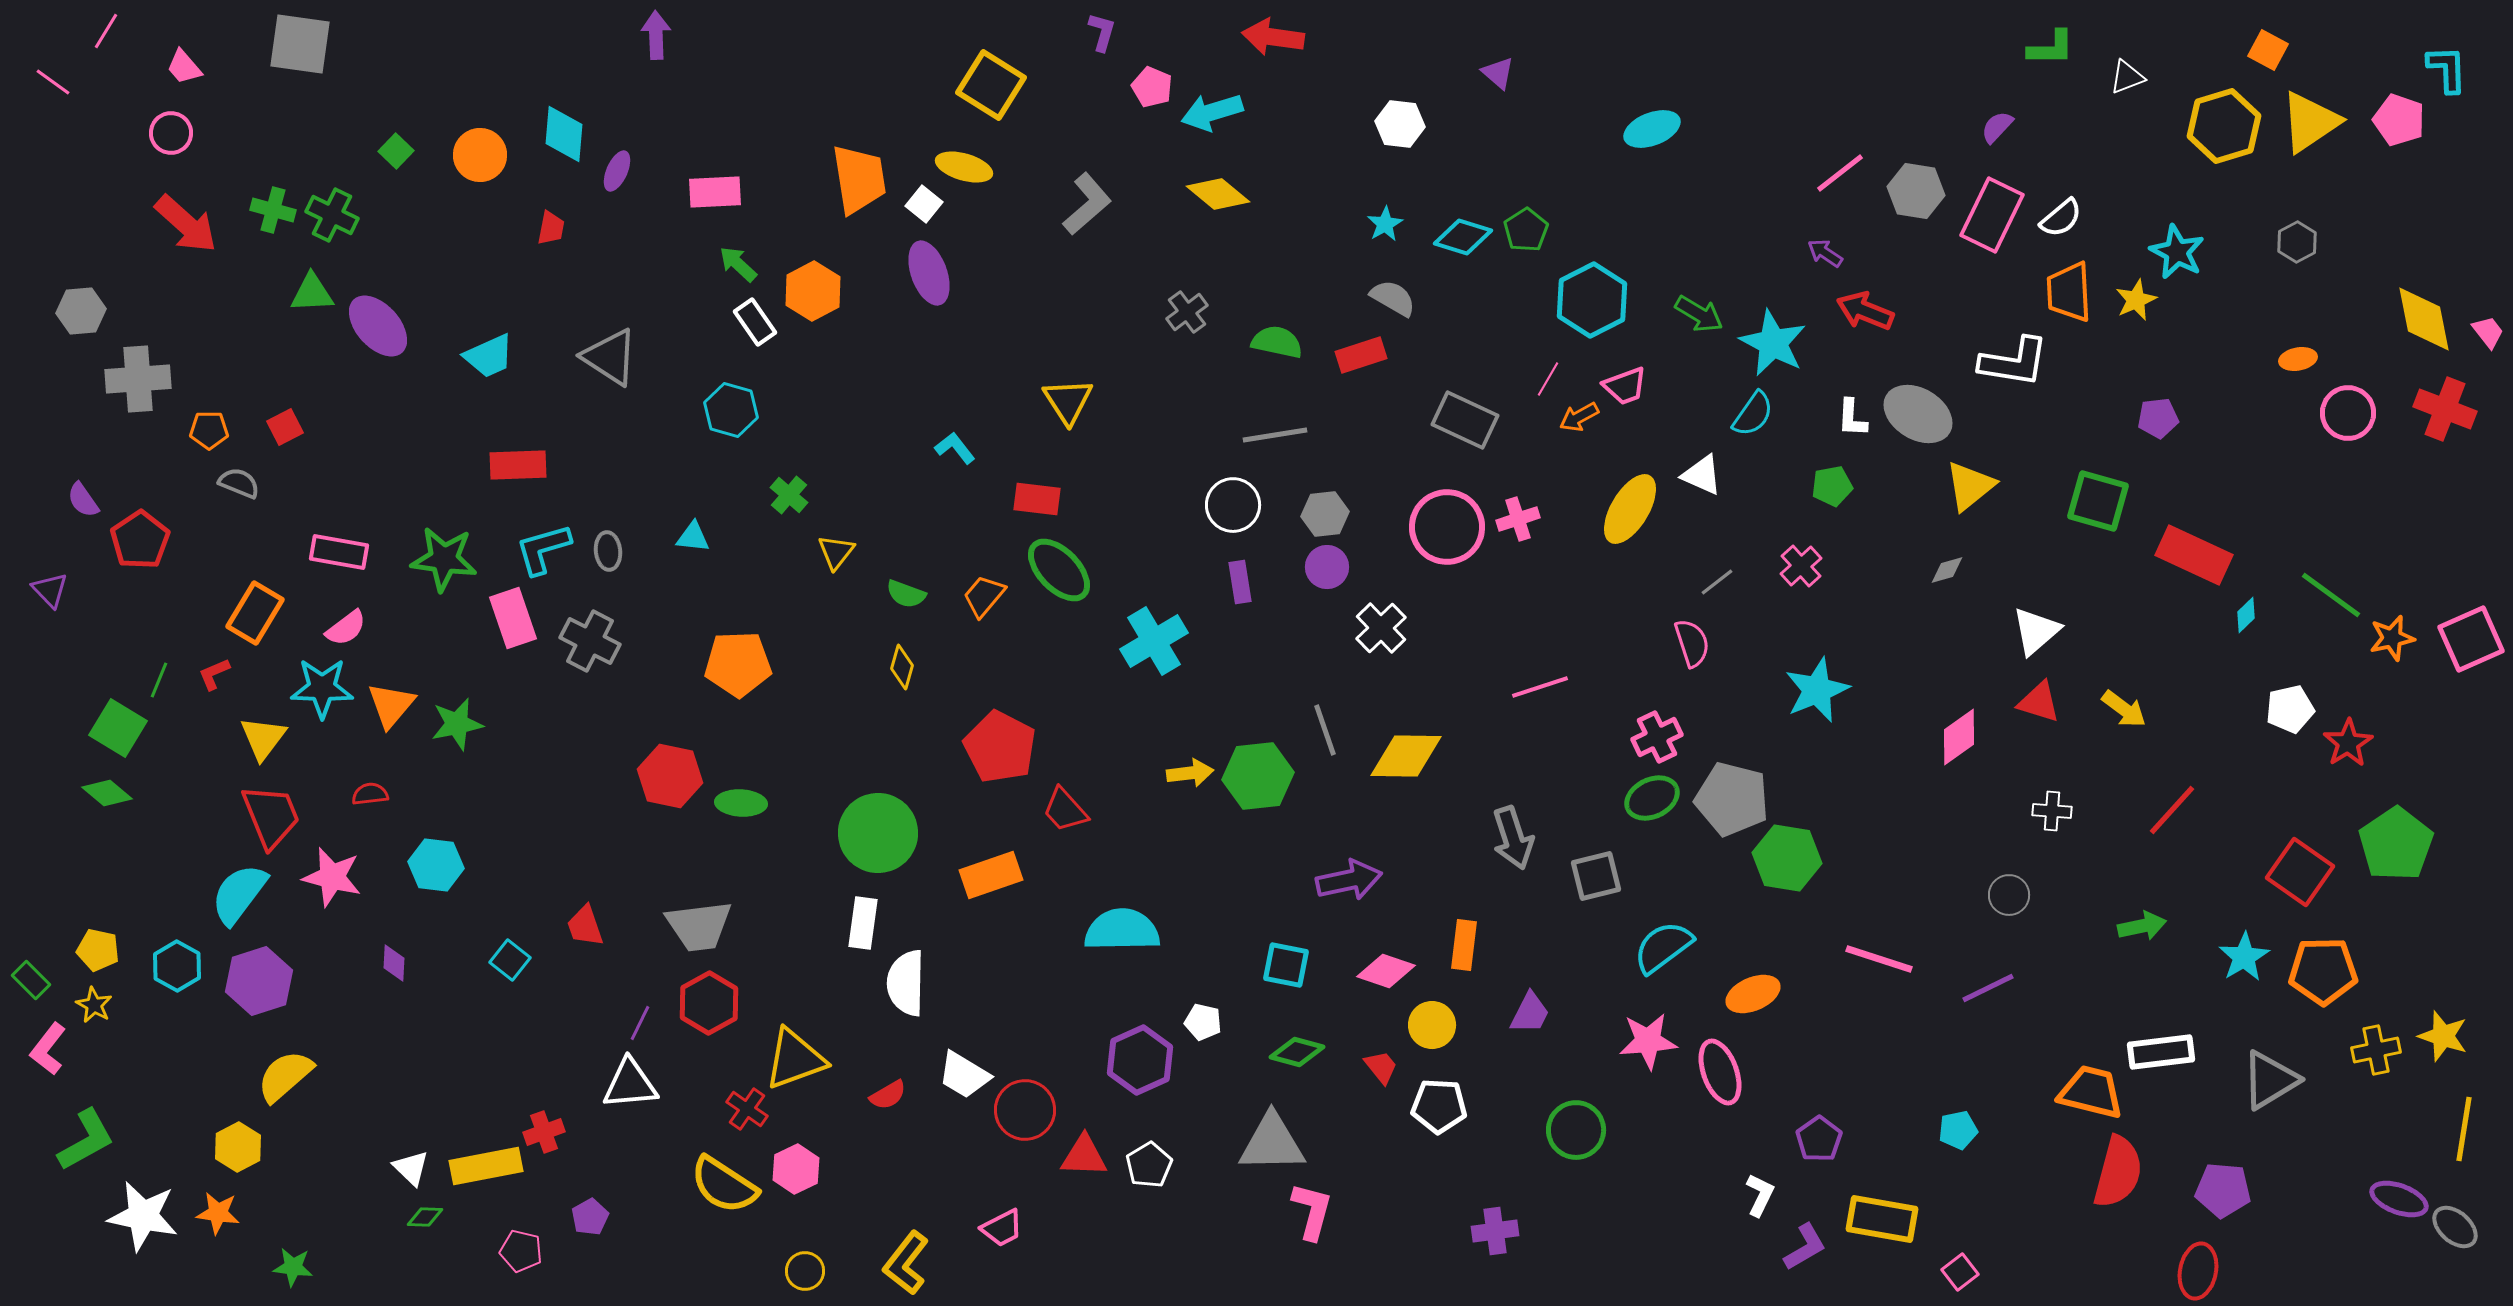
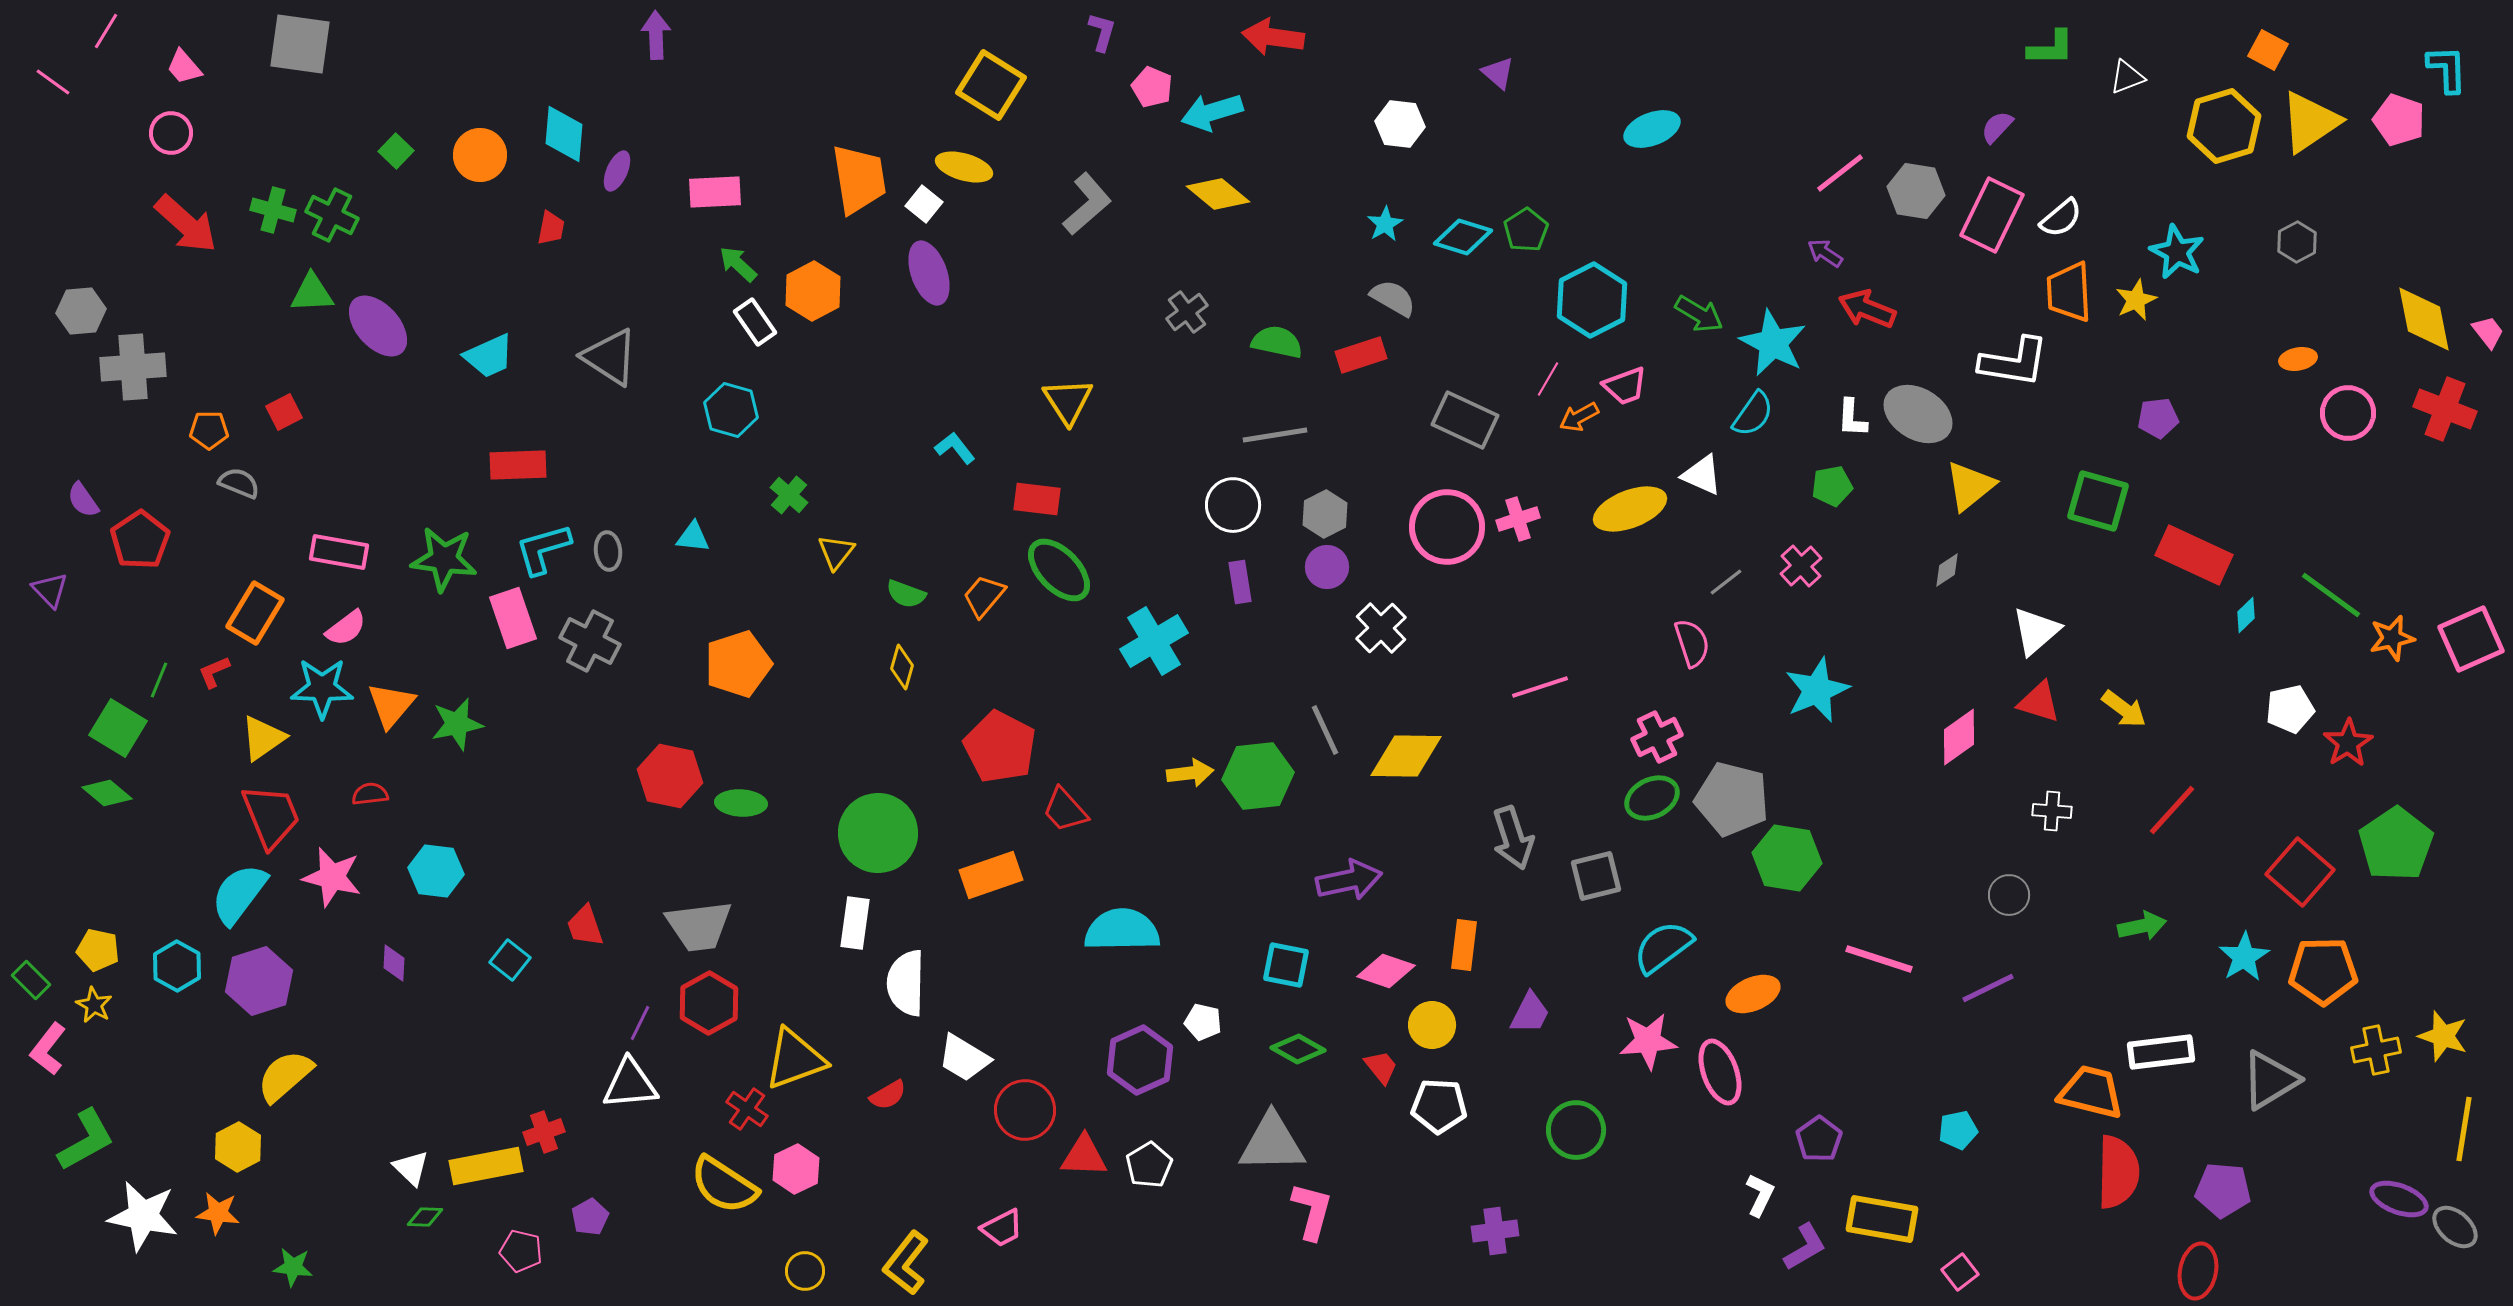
red arrow at (1865, 311): moved 2 px right, 2 px up
gray cross at (138, 379): moved 5 px left, 12 px up
red square at (285, 427): moved 1 px left, 15 px up
yellow ellipse at (1630, 509): rotated 38 degrees clockwise
gray hexagon at (1325, 514): rotated 21 degrees counterclockwise
gray diamond at (1947, 570): rotated 18 degrees counterclockwise
gray line at (1717, 582): moved 9 px right
orange pentagon at (738, 664): rotated 16 degrees counterclockwise
red L-shape at (214, 674): moved 2 px up
gray line at (1325, 730): rotated 6 degrees counterclockwise
yellow triangle at (263, 738): rotated 18 degrees clockwise
cyan hexagon at (436, 865): moved 6 px down
red square at (2300, 872): rotated 6 degrees clockwise
white rectangle at (863, 923): moved 8 px left
green diamond at (1297, 1052): moved 1 px right, 3 px up; rotated 14 degrees clockwise
white trapezoid at (964, 1075): moved 17 px up
red semicircle at (2118, 1172): rotated 14 degrees counterclockwise
